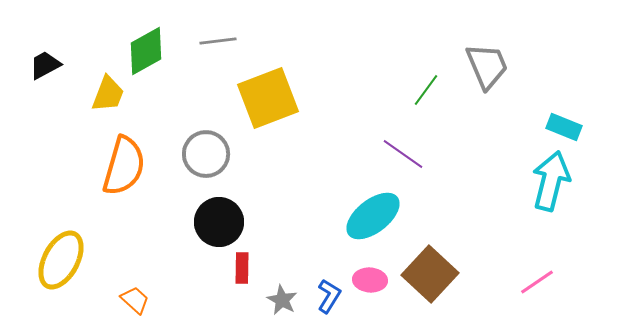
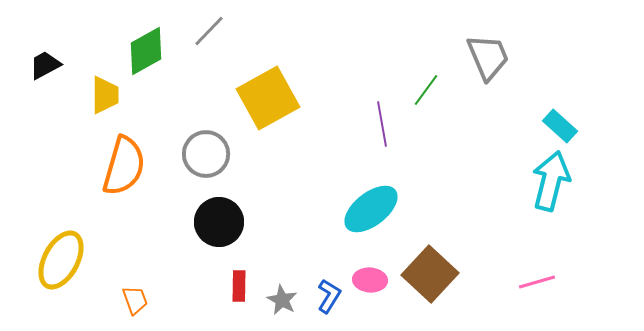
gray line: moved 9 px left, 10 px up; rotated 39 degrees counterclockwise
gray trapezoid: moved 1 px right, 9 px up
yellow trapezoid: moved 3 px left, 1 px down; rotated 21 degrees counterclockwise
yellow square: rotated 8 degrees counterclockwise
cyan rectangle: moved 4 px left, 1 px up; rotated 20 degrees clockwise
purple line: moved 21 px left, 30 px up; rotated 45 degrees clockwise
cyan ellipse: moved 2 px left, 7 px up
red rectangle: moved 3 px left, 18 px down
pink line: rotated 18 degrees clockwise
orange trapezoid: rotated 28 degrees clockwise
